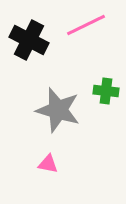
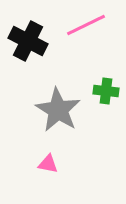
black cross: moved 1 px left, 1 px down
gray star: rotated 15 degrees clockwise
